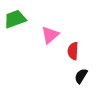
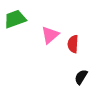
red semicircle: moved 7 px up
black semicircle: moved 1 px down
